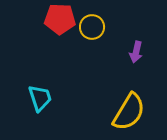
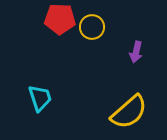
yellow semicircle: rotated 18 degrees clockwise
